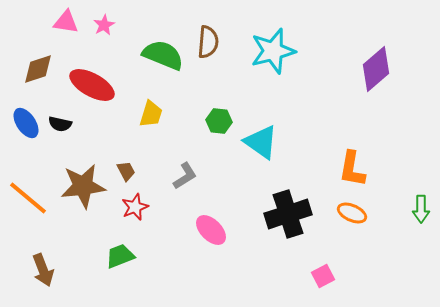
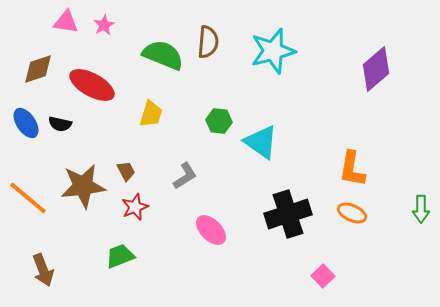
pink square: rotated 15 degrees counterclockwise
